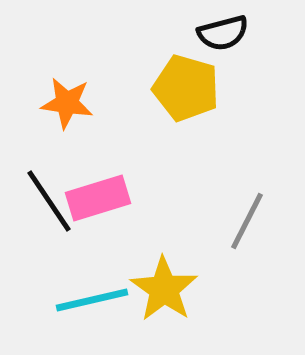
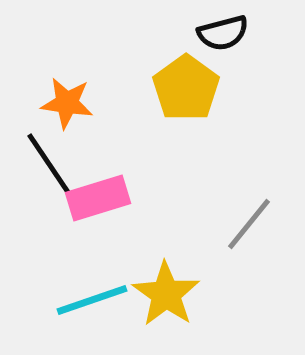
yellow pentagon: rotated 20 degrees clockwise
black line: moved 37 px up
gray line: moved 2 px right, 3 px down; rotated 12 degrees clockwise
yellow star: moved 2 px right, 5 px down
cyan line: rotated 6 degrees counterclockwise
